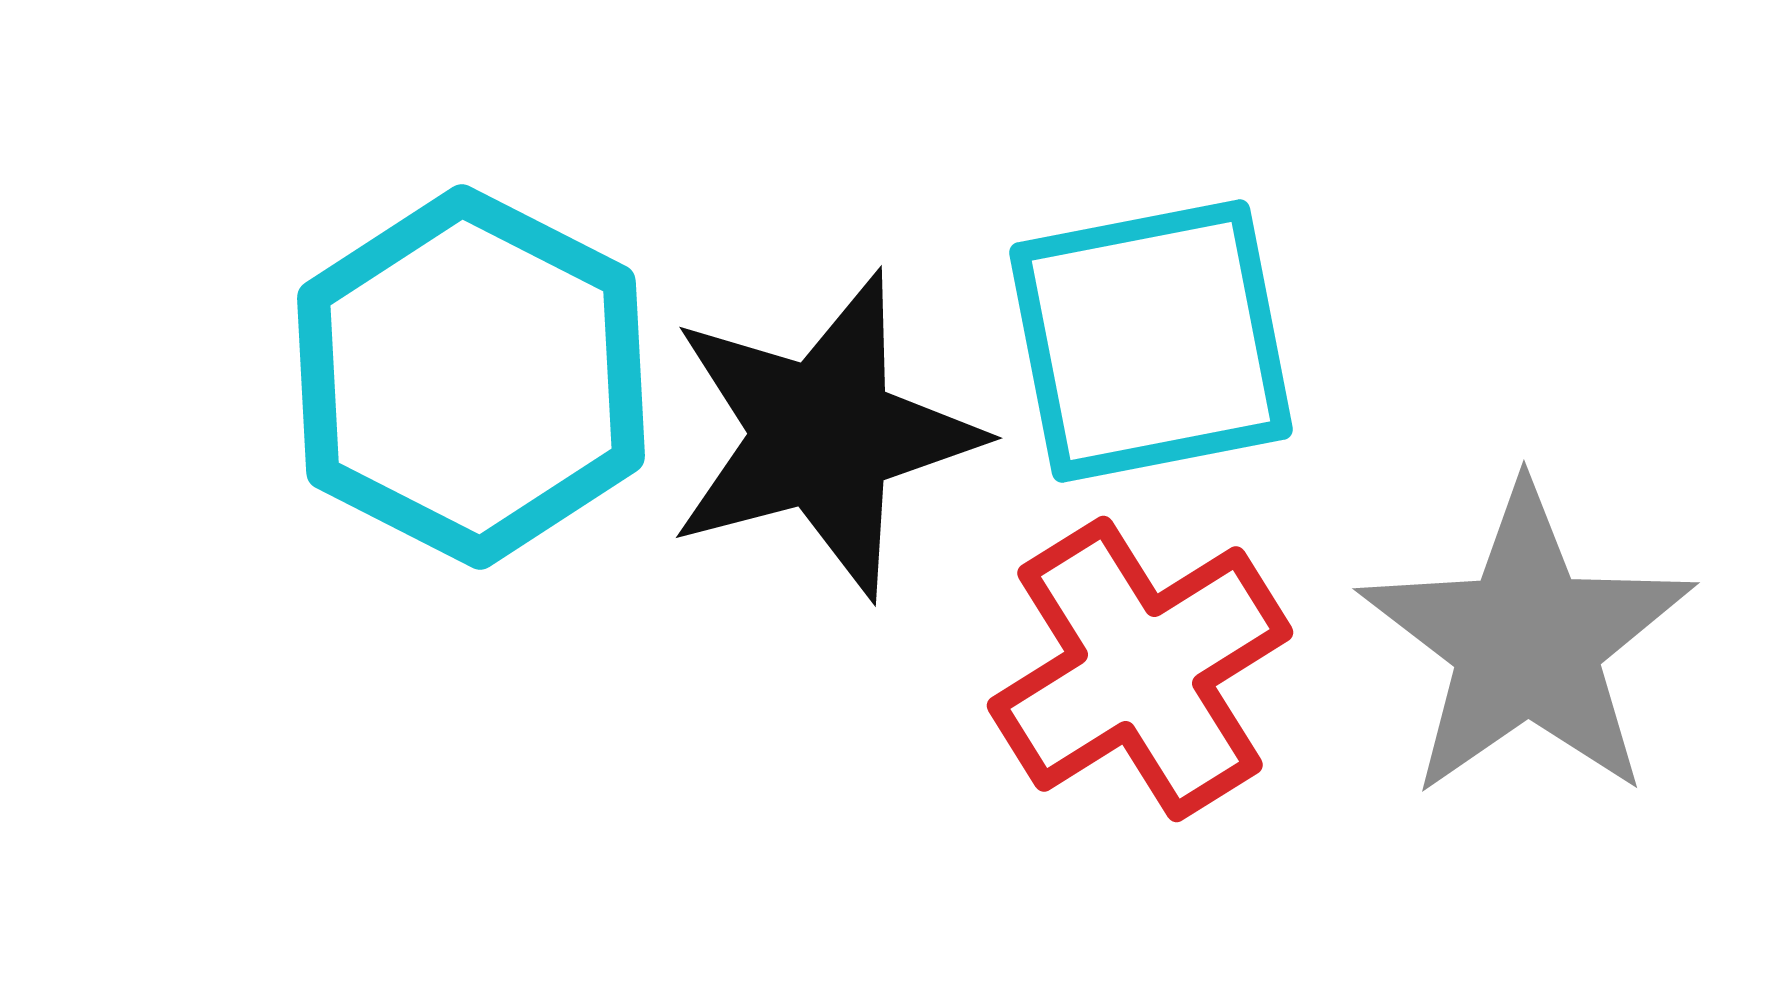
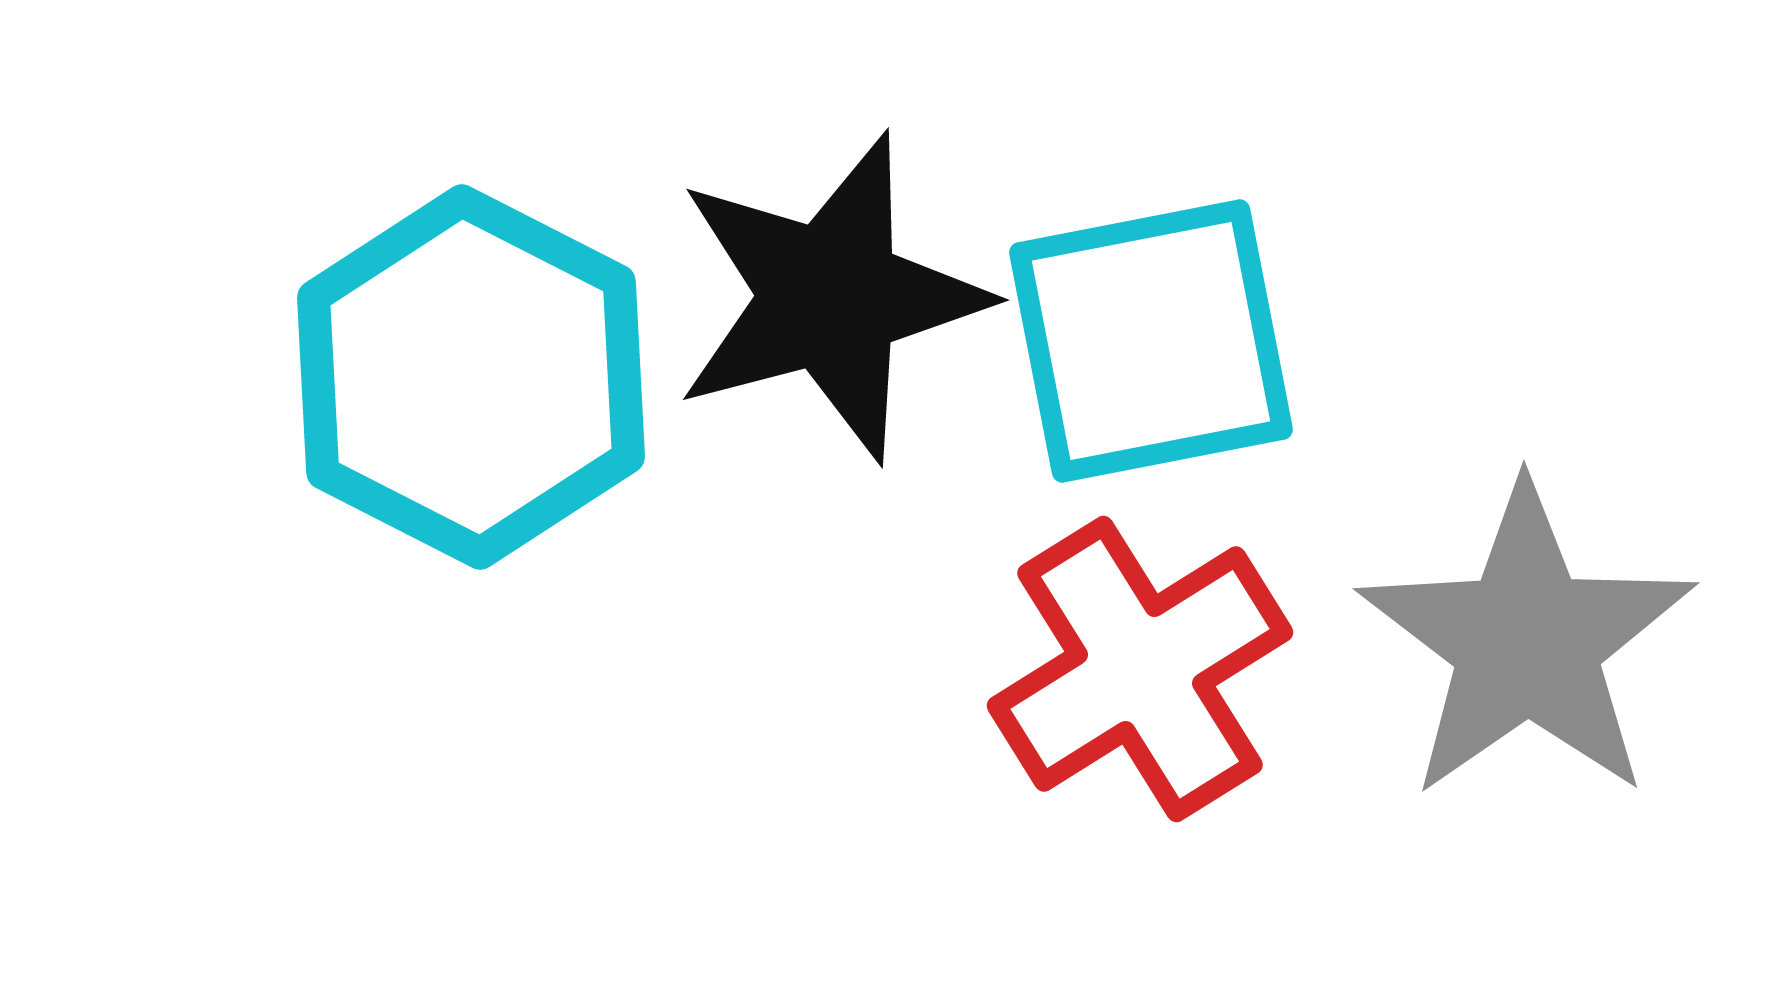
black star: moved 7 px right, 138 px up
